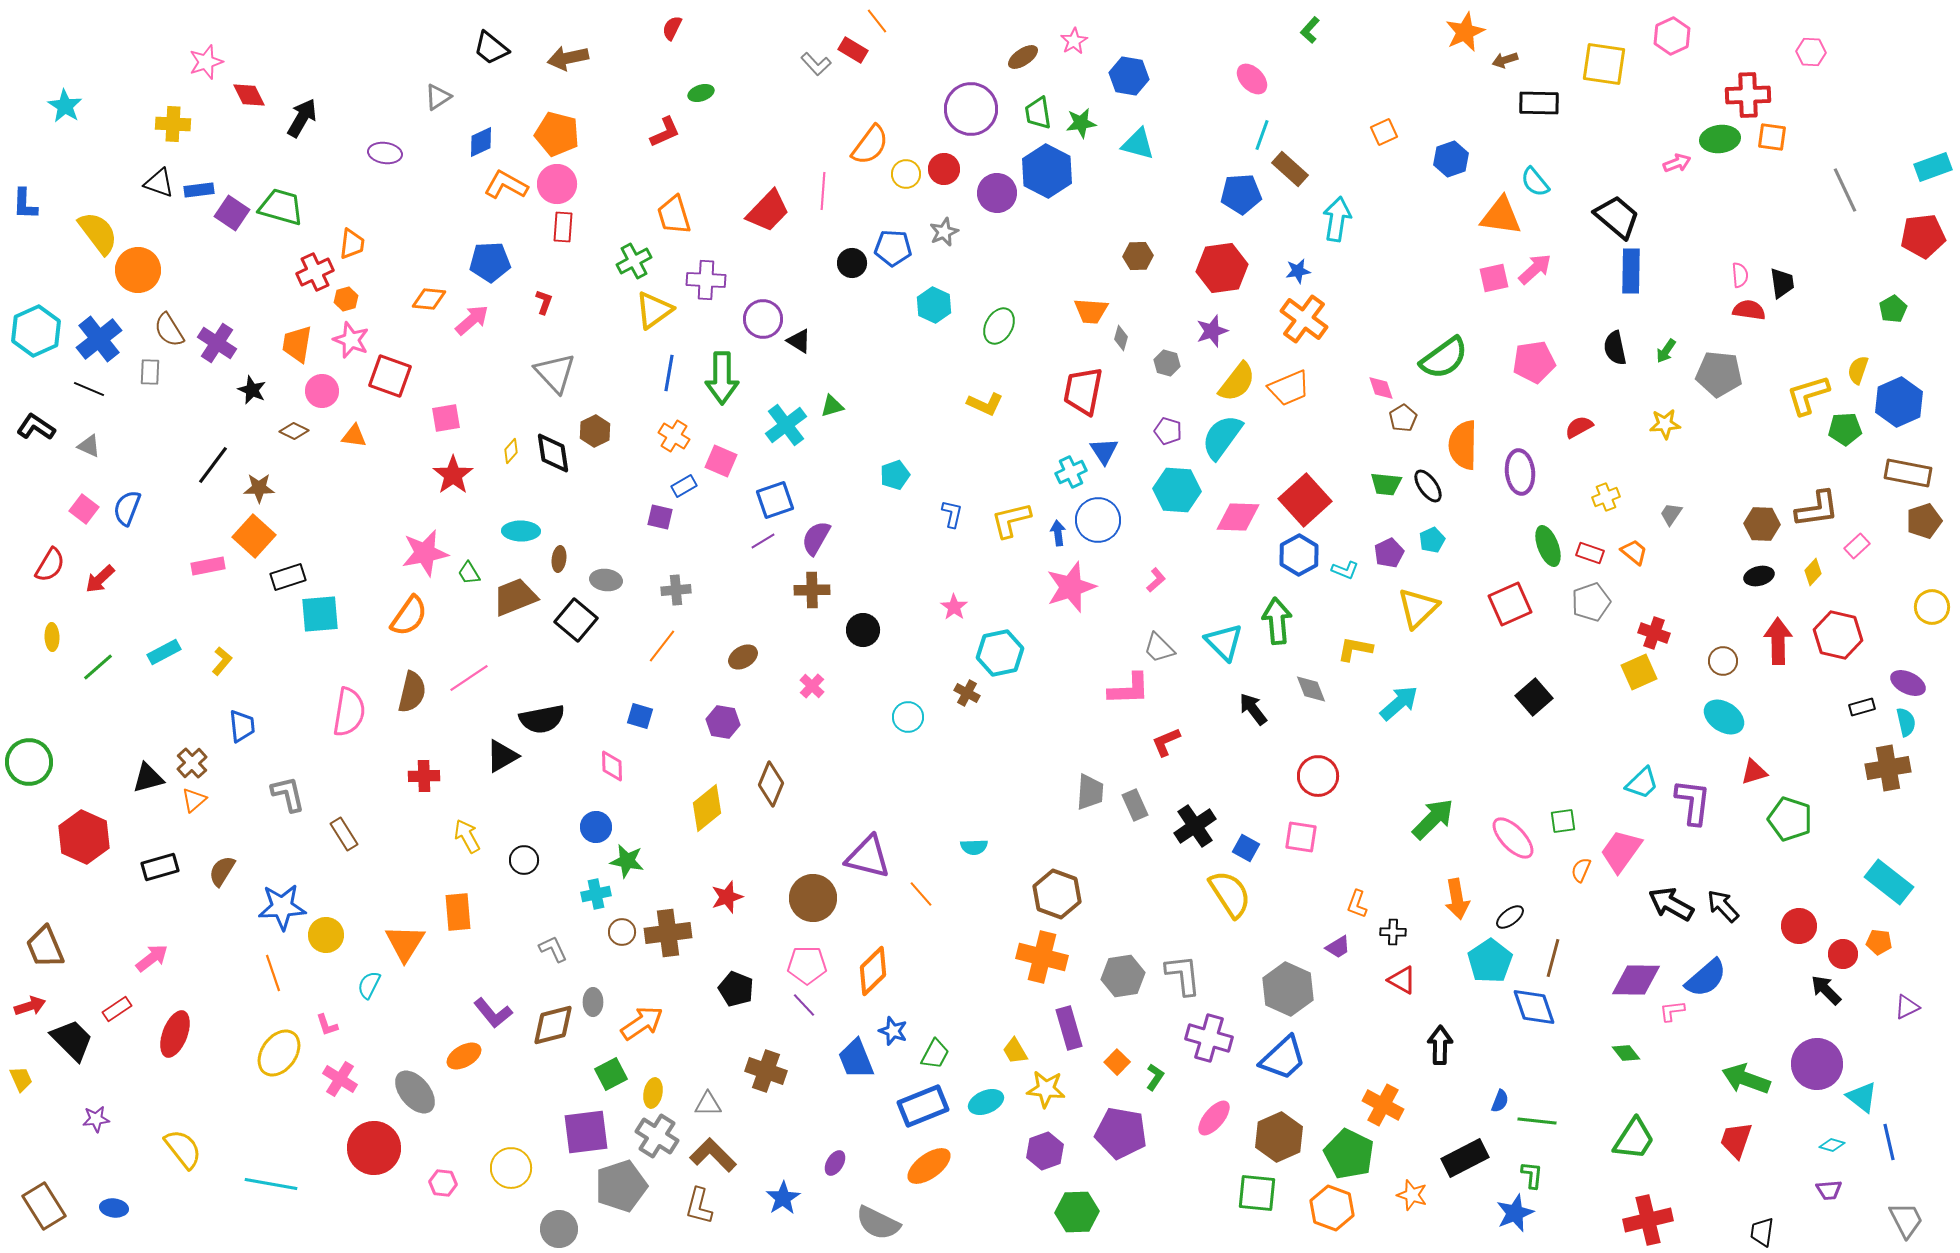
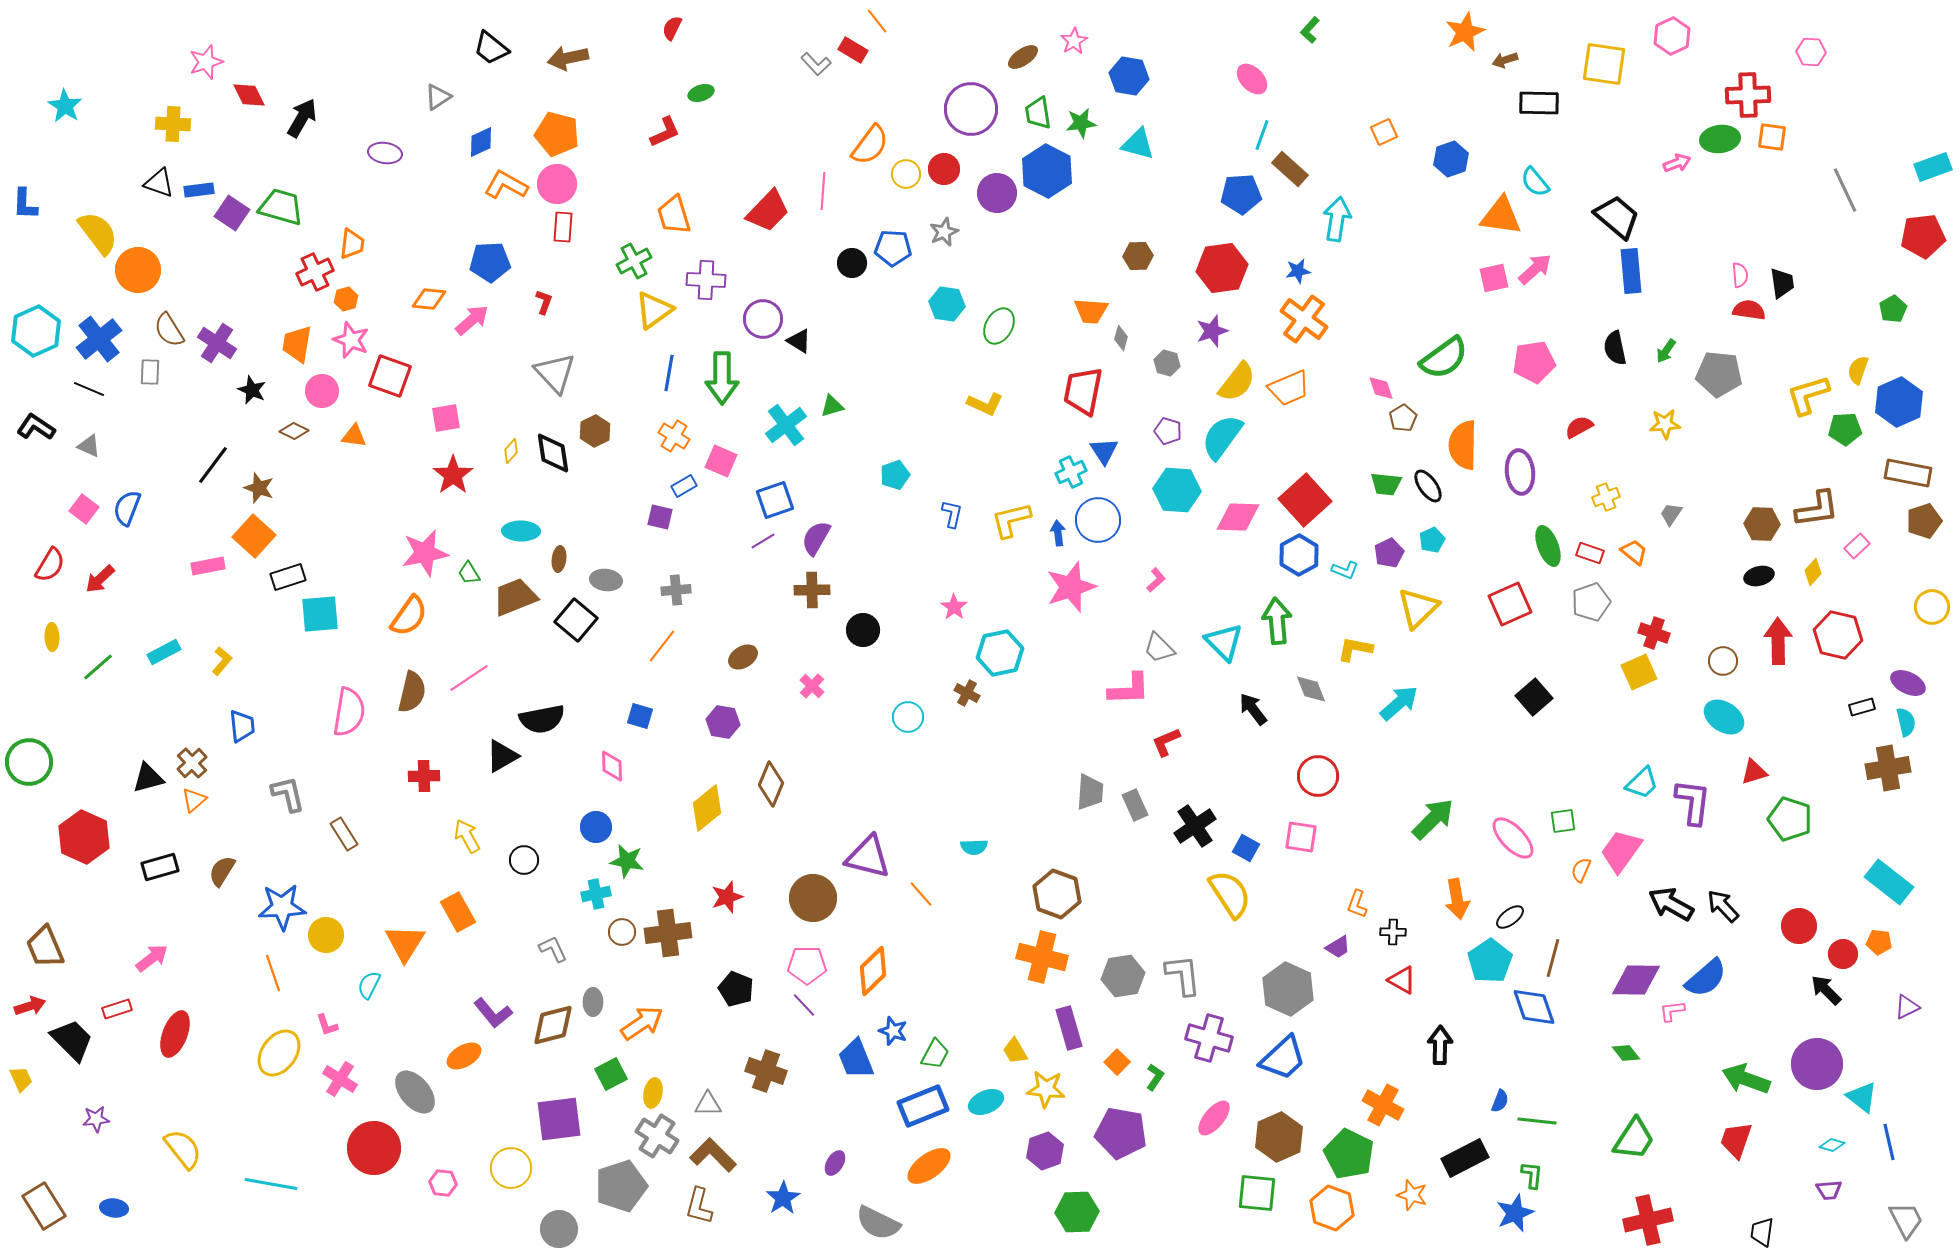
blue rectangle at (1631, 271): rotated 6 degrees counterclockwise
cyan hexagon at (934, 305): moved 13 px right, 1 px up; rotated 16 degrees counterclockwise
brown star at (259, 488): rotated 20 degrees clockwise
orange rectangle at (458, 912): rotated 24 degrees counterclockwise
red rectangle at (117, 1009): rotated 16 degrees clockwise
purple square at (586, 1132): moved 27 px left, 13 px up
